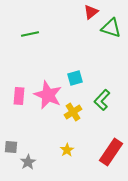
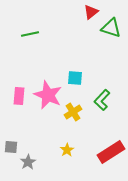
cyan square: rotated 21 degrees clockwise
red rectangle: rotated 24 degrees clockwise
